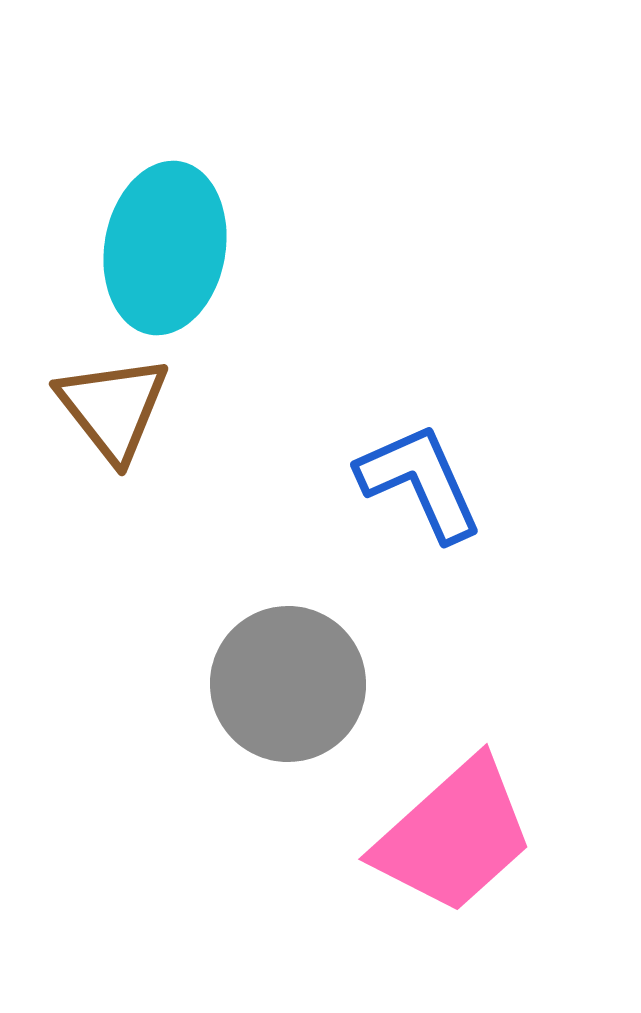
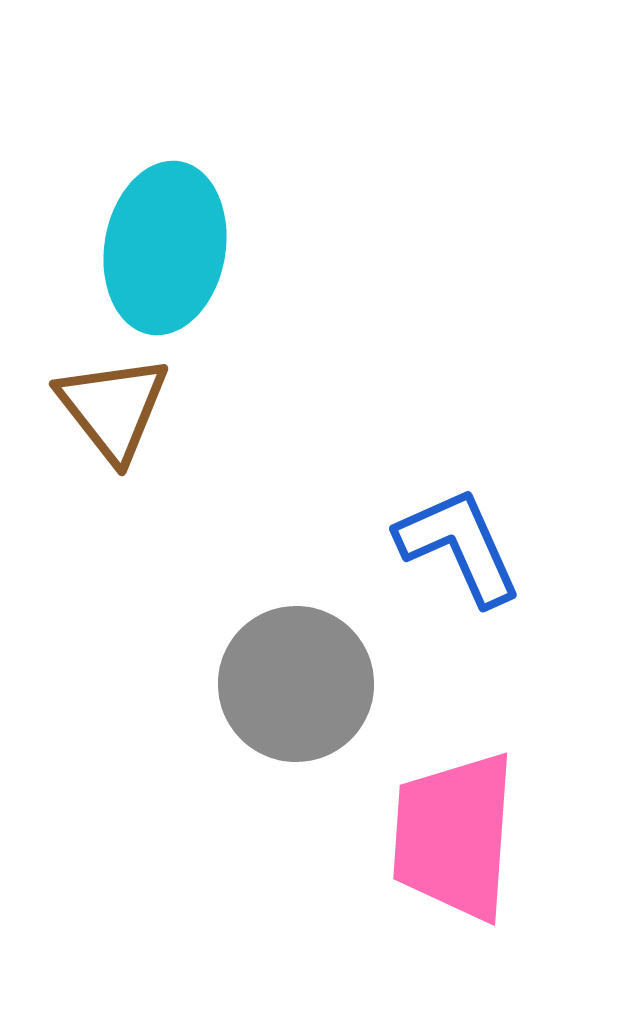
blue L-shape: moved 39 px right, 64 px down
gray circle: moved 8 px right
pink trapezoid: rotated 136 degrees clockwise
